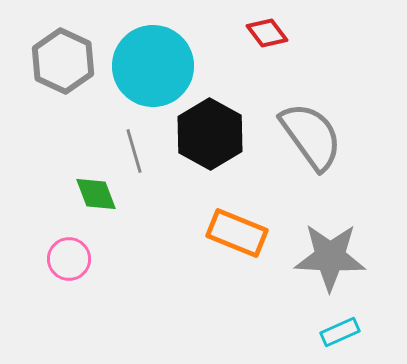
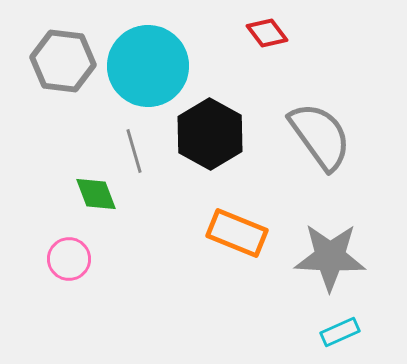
gray hexagon: rotated 18 degrees counterclockwise
cyan circle: moved 5 px left
gray semicircle: moved 9 px right
